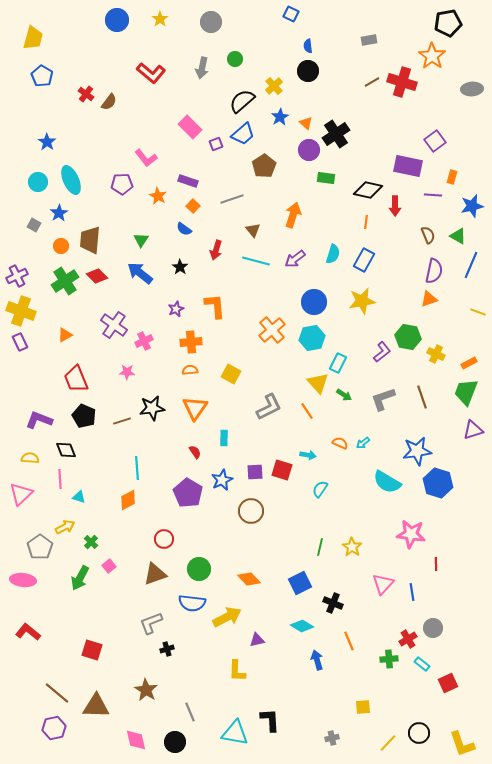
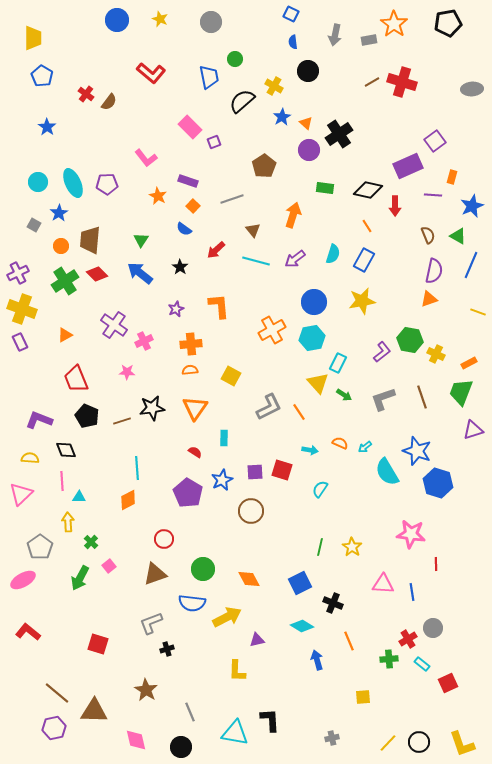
yellow star at (160, 19): rotated 14 degrees counterclockwise
yellow trapezoid at (33, 38): rotated 15 degrees counterclockwise
blue semicircle at (308, 46): moved 15 px left, 4 px up
orange star at (432, 56): moved 38 px left, 32 px up
gray arrow at (202, 68): moved 133 px right, 33 px up
yellow cross at (274, 86): rotated 18 degrees counterclockwise
blue star at (280, 117): moved 2 px right
blue trapezoid at (243, 134): moved 34 px left, 57 px up; rotated 60 degrees counterclockwise
black cross at (336, 134): moved 3 px right
blue star at (47, 142): moved 15 px up
purple square at (216, 144): moved 2 px left, 2 px up
purple rectangle at (408, 166): rotated 36 degrees counterclockwise
green rectangle at (326, 178): moved 1 px left, 10 px down
cyan ellipse at (71, 180): moved 2 px right, 3 px down
purple pentagon at (122, 184): moved 15 px left
blue star at (472, 206): rotated 10 degrees counterclockwise
orange line at (366, 222): moved 1 px right, 4 px down; rotated 40 degrees counterclockwise
red arrow at (216, 250): rotated 30 degrees clockwise
purple cross at (17, 276): moved 1 px right, 3 px up
red diamond at (97, 276): moved 2 px up
orange L-shape at (215, 306): moved 4 px right
yellow cross at (21, 311): moved 1 px right, 2 px up
orange cross at (272, 330): rotated 12 degrees clockwise
green hexagon at (408, 337): moved 2 px right, 3 px down
orange cross at (191, 342): moved 2 px down
yellow square at (231, 374): moved 2 px down
green trapezoid at (466, 392): moved 5 px left
orange line at (307, 411): moved 8 px left, 1 px down
black pentagon at (84, 416): moved 3 px right
cyan arrow at (363, 443): moved 2 px right, 4 px down
blue star at (417, 451): rotated 28 degrees clockwise
red semicircle at (195, 452): rotated 24 degrees counterclockwise
cyan arrow at (308, 455): moved 2 px right, 5 px up
pink line at (60, 479): moved 2 px right, 2 px down
cyan semicircle at (387, 482): moved 10 px up; rotated 28 degrees clockwise
cyan triangle at (79, 497): rotated 16 degrees counterclockwise
yellow arrow at (65, 527): moved 3 px right, 5 px up; rotated 66 degrees counterclockwise
green circle at (199, 569): moved 4 px right
orange diamond at (249, 579): rotated 15 degrees clockwise
pink ellipse at (23, 580): rotated 35 degrees counterclockwise
pink triangle at (383, 584): rotated 50 degrees clockwise
red square at (92, 650): moved 6 px right, 6 px up
brown triangle at (96, 706): moved 2 px left, 5 px down
yellow square at (363, 707): moved 10 px up
black circle at (419, 733): moved 9 px down
black circle at (175, 742): moved 6 px right, 5 px down
